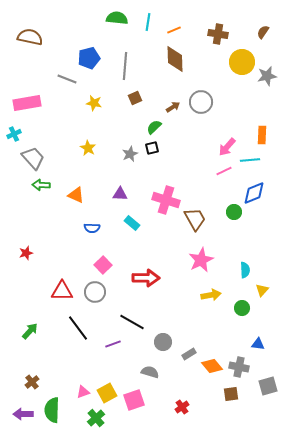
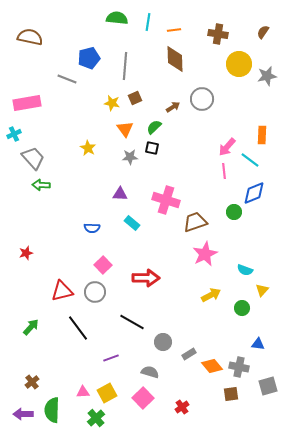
orange line at (174, 30): rotated 16 degrees clockwise
yellow circle at (242, 62): moved 3 px left, 2 px down
gray circle at (201, 102): moved 1 px right, 3 px up
yellow star at (94, 103): moved 18 px right
black square at (152, 148): rotated 24 degrees clockwise
gray star at (130, 154): moved 3 px down; rotated 21 degrees clockwise
cyan line at (250, 160): rotated 42 degrees clockwise
pink line at (224, 171): rotated 70 degrees counterclockwise
orange triangle at (76, 195): moved 49 px right, 66 px up; rotated 30 degrees clockwise
brown trapezoid at (195, 219): moved 3 px down; rotated 80 degrees counterclockwise
pink star at (201, 260): moved 4 px right, 6 px up
cyan semicircle at (245, 270): rotated 112 degrees clockwise
red triangle at (62, 291): rotated 15 degrees counterclockwise
yellow arrow at (211, 295): rotated 18 degrees counterclockwise
green arrow at (30, 331): moved 1 px right, 4 px up
purple line at (113, 344): moved 2 px left, 14 px down
pink triangle at (83, 392): rotated 16 degrees clockwise
pink square at (134, 400): moved 9 px right, 2 px up; rotated 25 degrees counterclockwise
